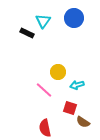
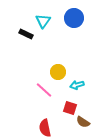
black rectangle: moved 1 px left, 1 px down
